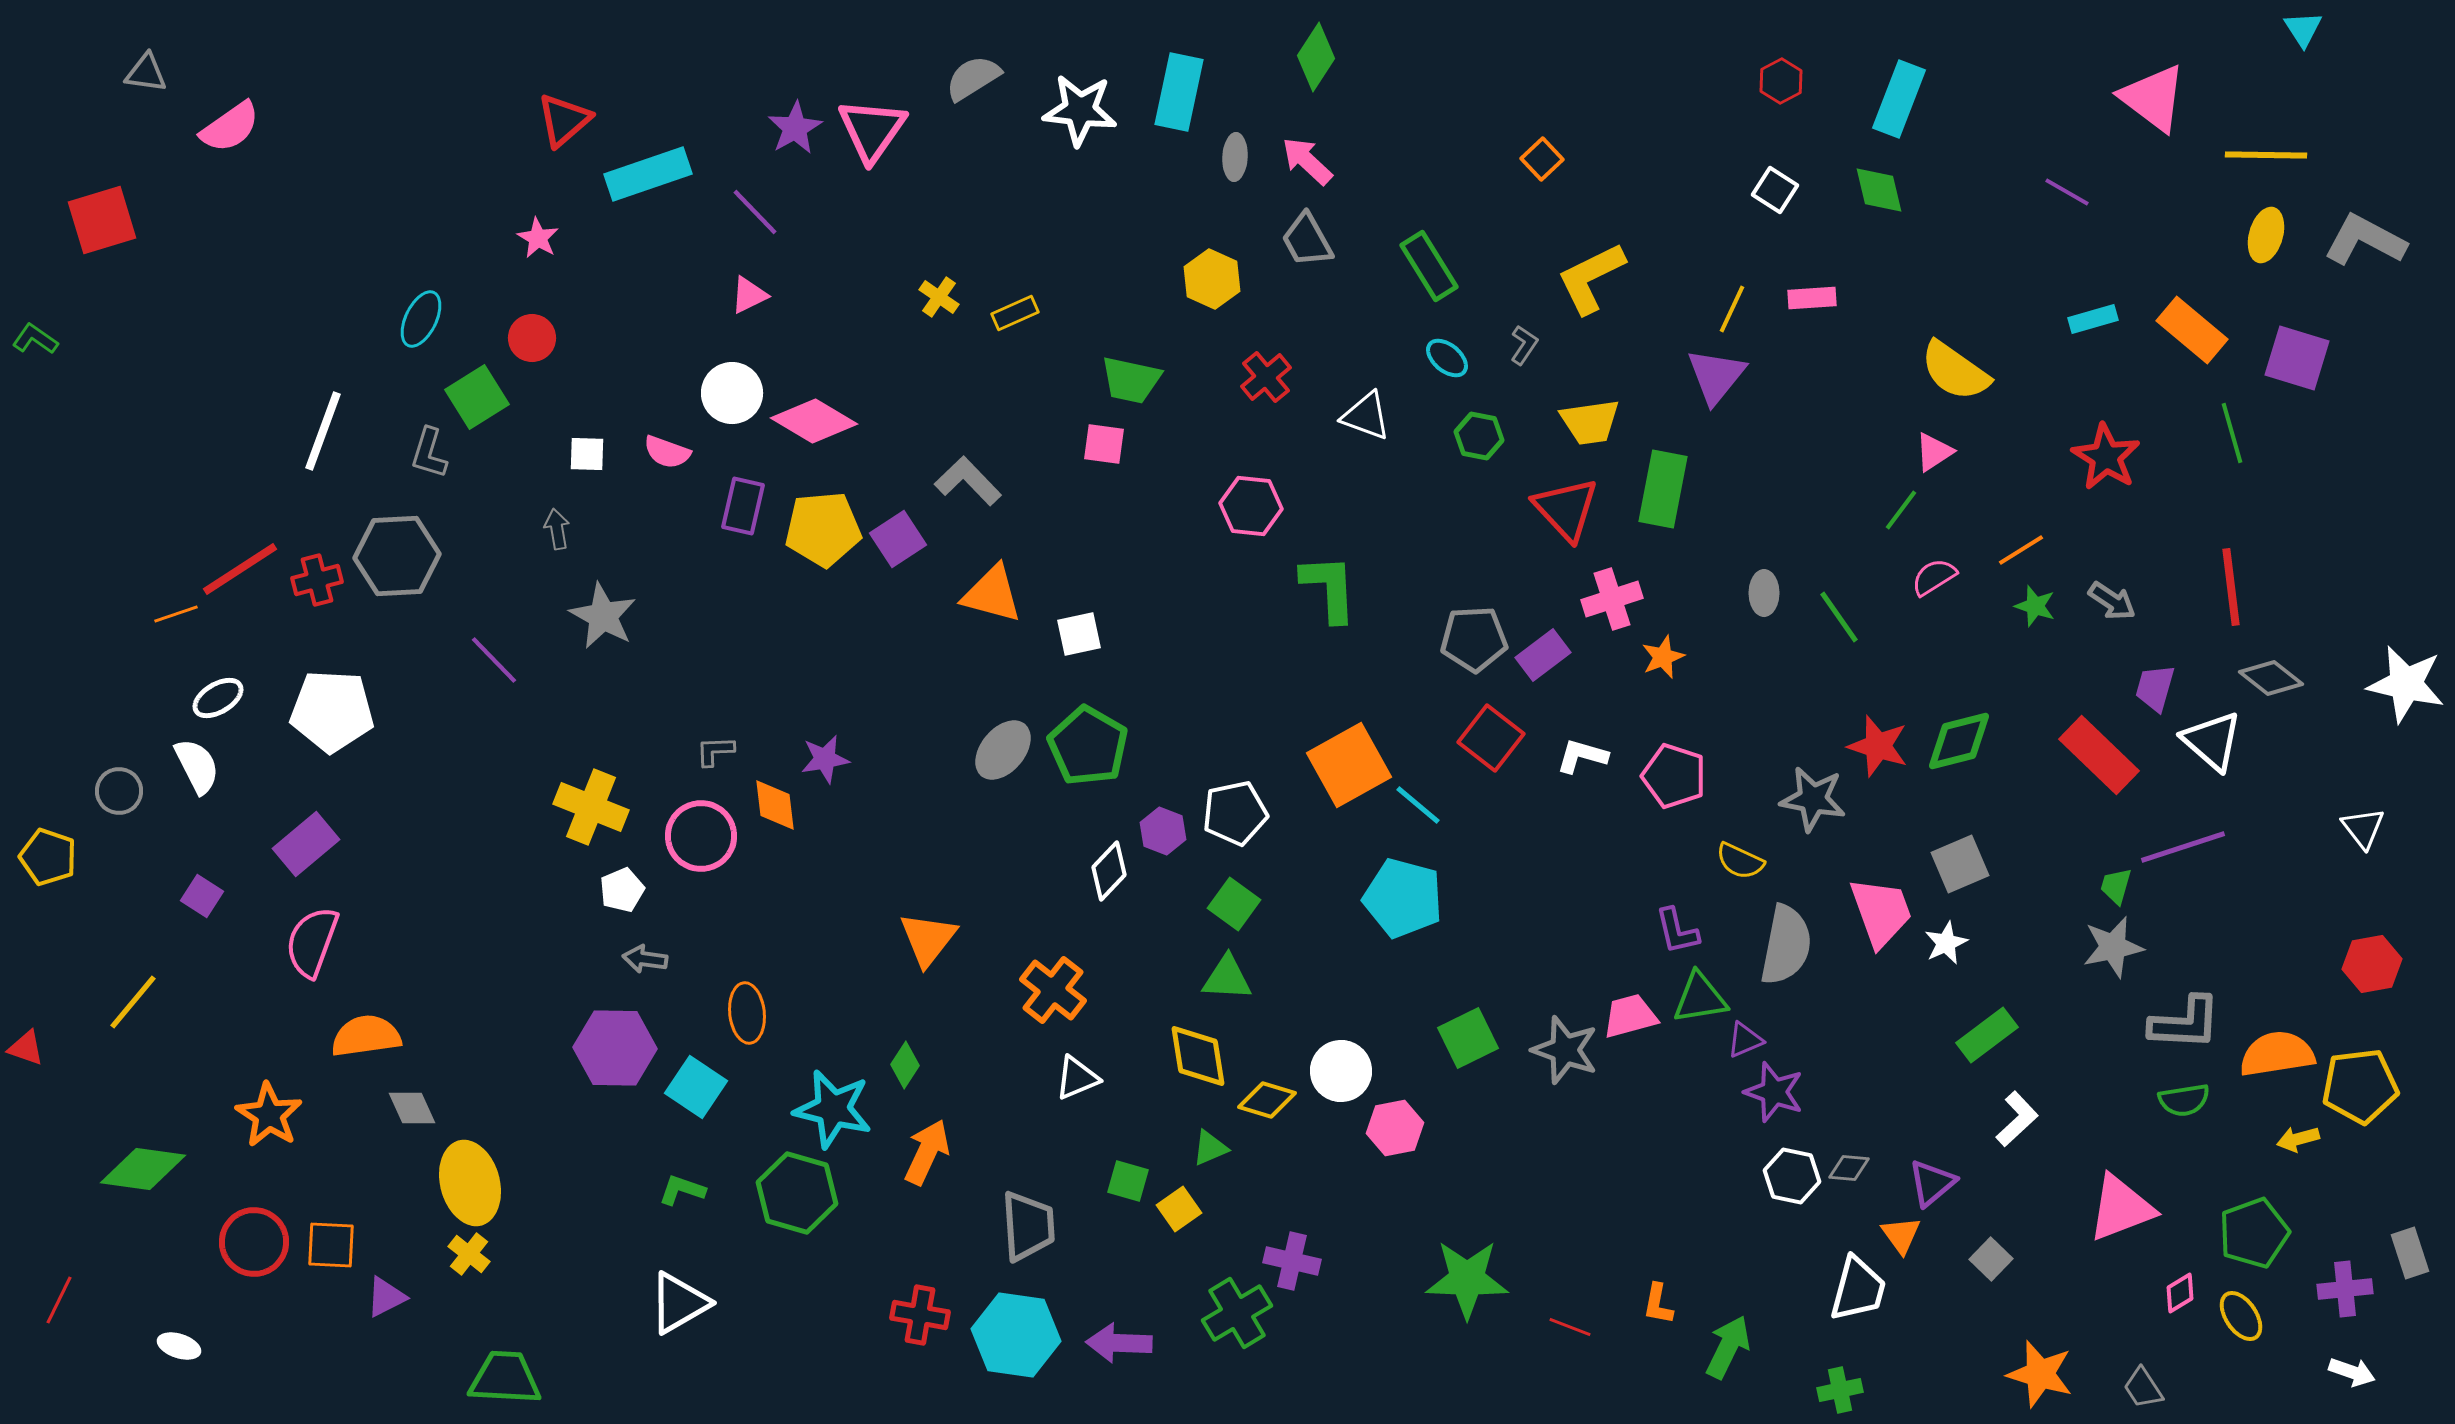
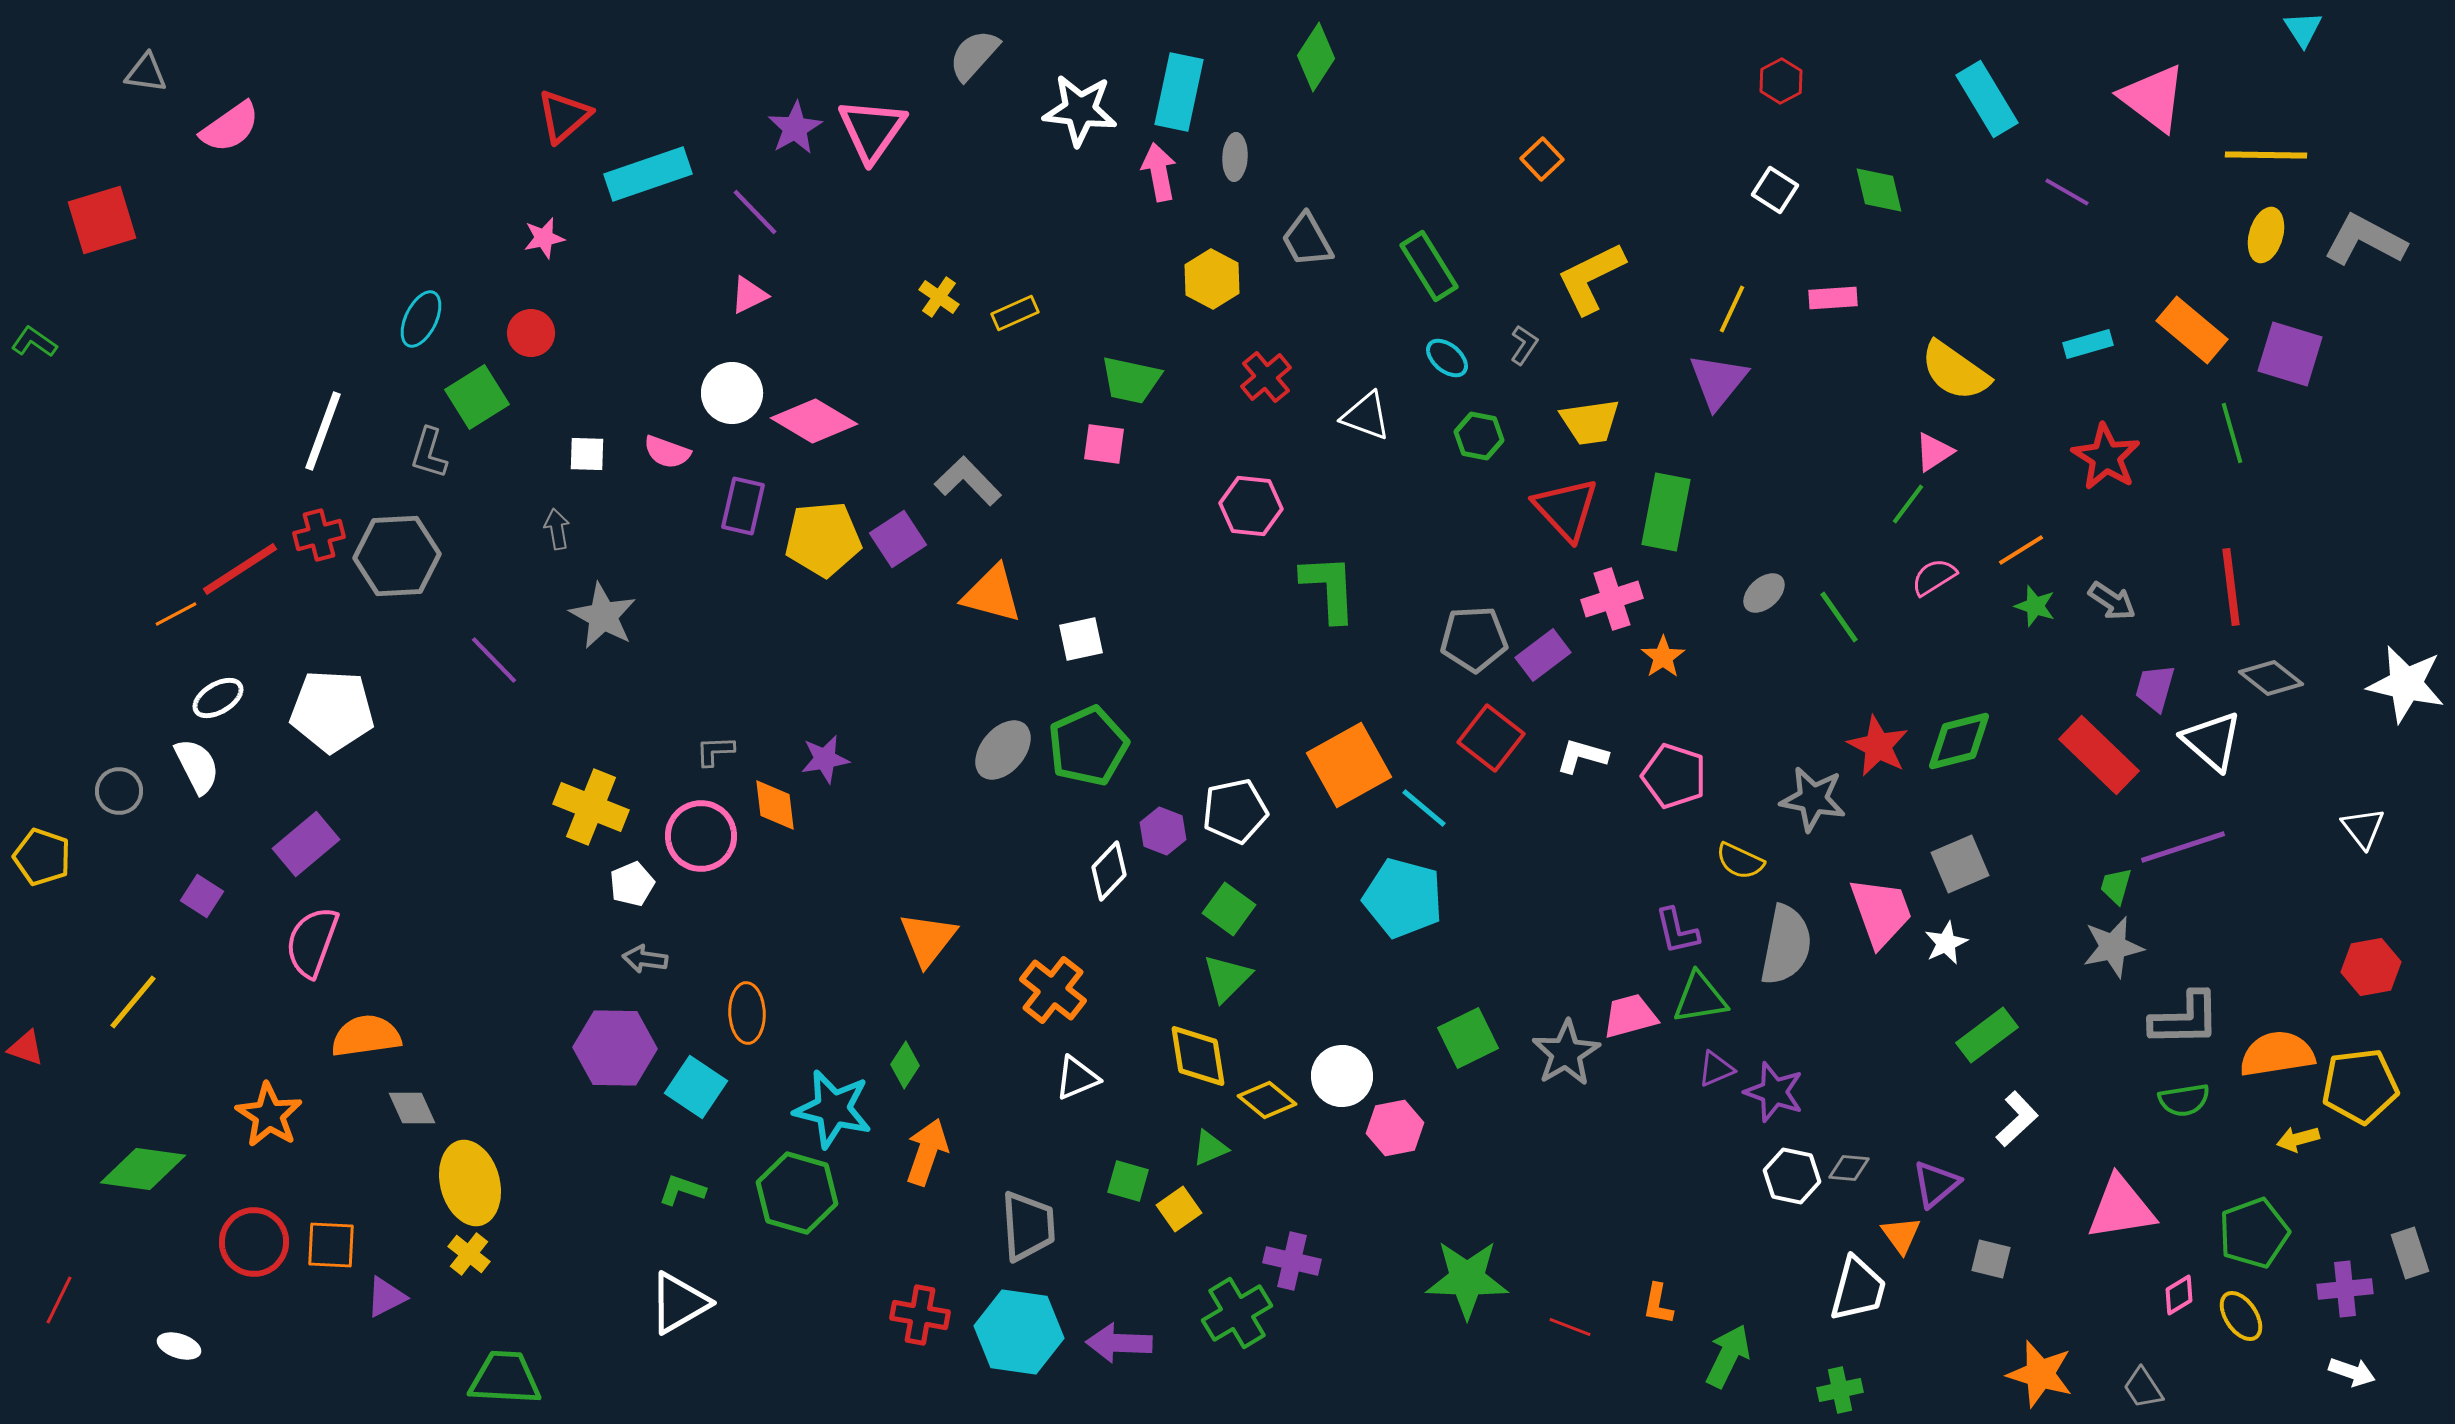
gray semicircle at (973, 78): moved 1 px right, 23 px up; rotated 16 degrees counterclockwise
cyan rectangle at (1899, 99): moved 88 px right; rotated 52 degrees counterclockwise
red triangle at (564, 120): moved 4 px up
pink arrow at (1307, 161): moved 148 px left, 11 px down; rotated 36 degrees clockwise
pink star at (538, 238): moved 6 px right; rotated 30 degrees clockwise
yellow hexagon at (1212, 279): rotated 4 degrees clockwise
pink rectangle at (1812, 298): moved 21 px right
cyan rectangle at (2093, 319): moved 5 px left, 25 px down
red circle at (532, 338): moved 1 px left, 5 px up
green L-shape at (35, 339): moved 1 px left, 3 px down
purple square at (2297, 358): moved 7 px left, 4 px up
purple triangle at (1716, 376): moved 2 px right, 5 px down
green rectangle at (1663, 489): moved 3 px right, 23 px down
green line at (1901, 510): moved 7 px right, 6 px up
yellow pentagon at (823, 529): moved 10 px down
red cross at (317, 580): moved 2 px right, 45 px up
gray ellipse at (1764, 593): rotated 48 degrees clockwise
orange line at (176, 614): rotated 9 degrees counterclockwise
white square at (1079, 634): moved 2 px right, 5 px down
orange star at (1663, 657): rotated 12 degrees counterclockwise
green pentagon at (1088, 746): rotated 18 degrees clockwise
red star at (1878, 746): rotated 10 degrees clockwise
cyan line at (1418, 805): moved 6 px right, 3 px down
white pentagon at (1235, 813): moved 2 px up
yellow pentagon at (48, 857): moved 6 px left
white pentagon at (622, 890): moved 10 px right, 6 px up
green square at (1234, 904): moved 5 px left, 5 px down
red hexagon at (2372, 964): moved 1 px left, 3 px down
green triangle at (1227, 978): rotated 48 degrees counterclockwise
orange ellipse at (747, 1013): rotated 4 degrees clockwise
gray L-shape at (2185, 1023): moved 4 px up; rotated 4 degrees counterclockwise
purple triangle at (1745, 1040): moved 29 px left, 29 px down
gray star at (1565, 1050): moved 1 px right, 3 px down; rotated 22 degrees clockwise
white circle at (1341, 1071): moved 1 px right, 5 px down
yellow diamond at (1267, 1100): rotated 22 degrees clockwise
orange arrow at (927, 1152): rotated 6 degrees counterclockwise
purple triangle at (1932, 1183): moved 4 px right, 1 px down
pink triangle at (2121, 1208): rotated 12 degrees clockwise
gray square at (1991, 1259): rotated 30 degrees counterclockwise
pink diamond at (2180, 1293): moved 1 px left, 2 px down
cyan hexagon at (1016, 1335): moved 3 px right, 3 px up
green arrow at (1728, 1347): moved 9 px down
